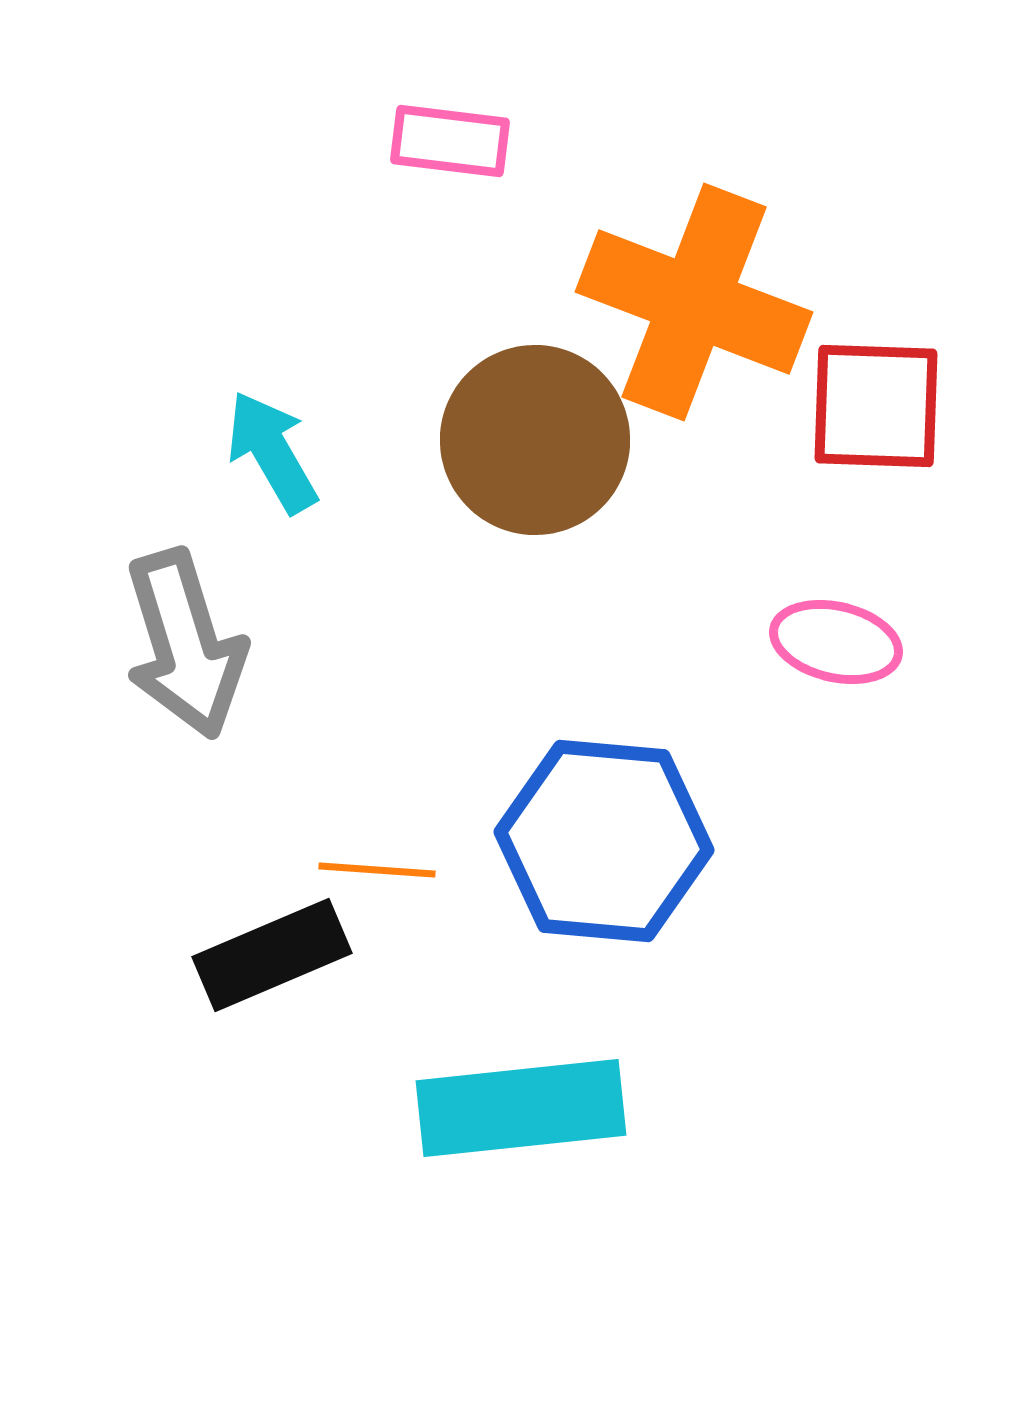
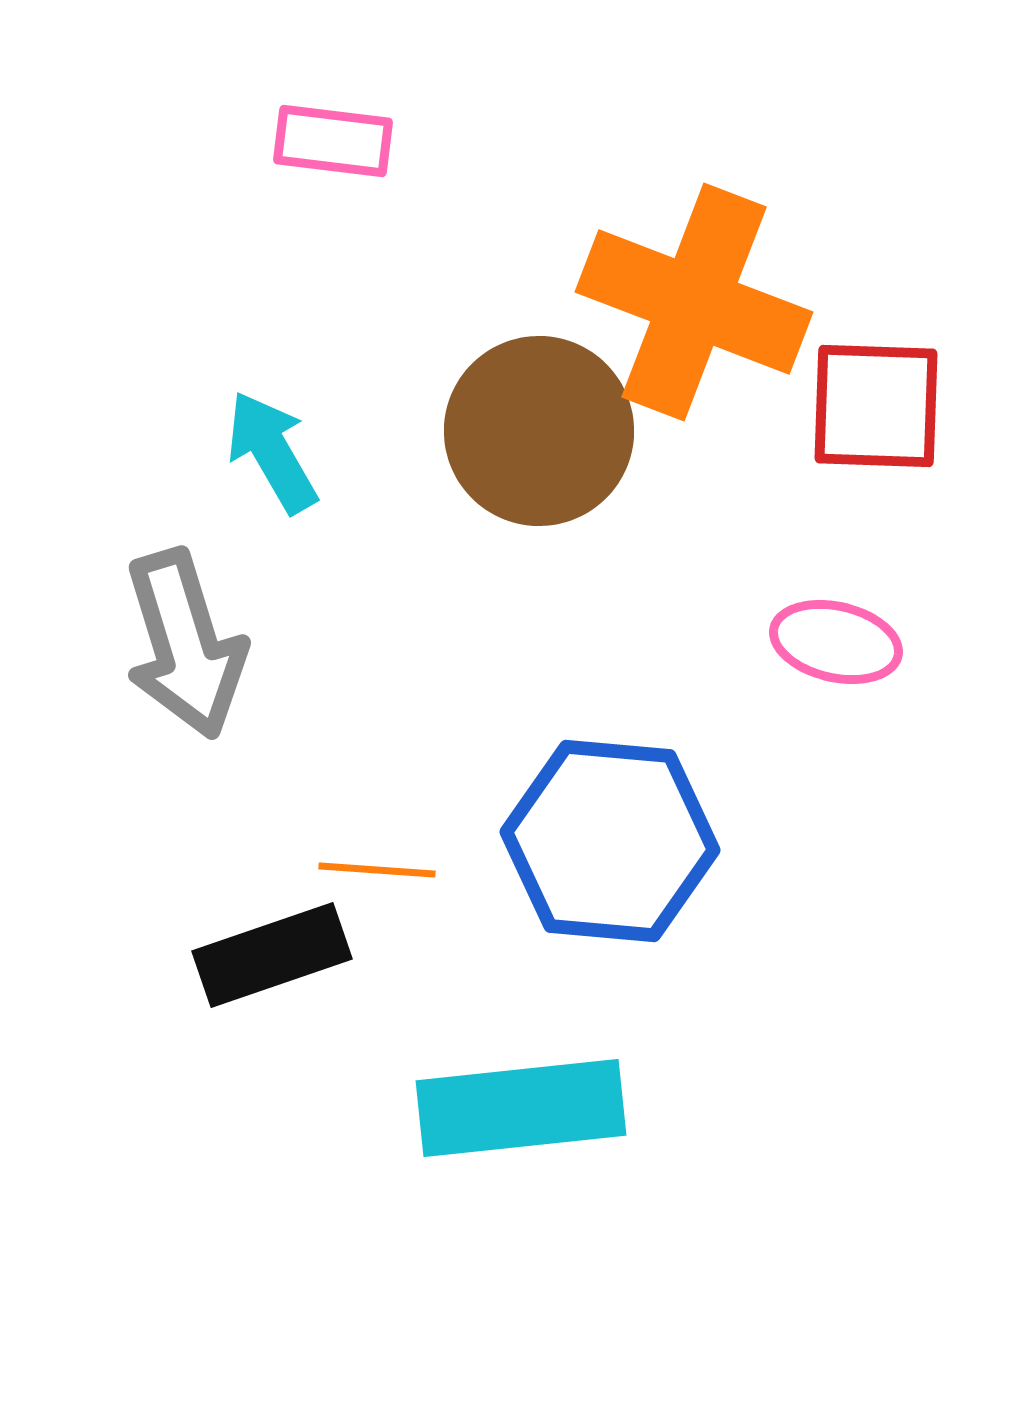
pink rectangle: moved 117 px left
brown circle: moved 4 px right, 9 px up
blue hexagon: moved 6 px right
black rectangle: rotated 4 degrees clockwise
